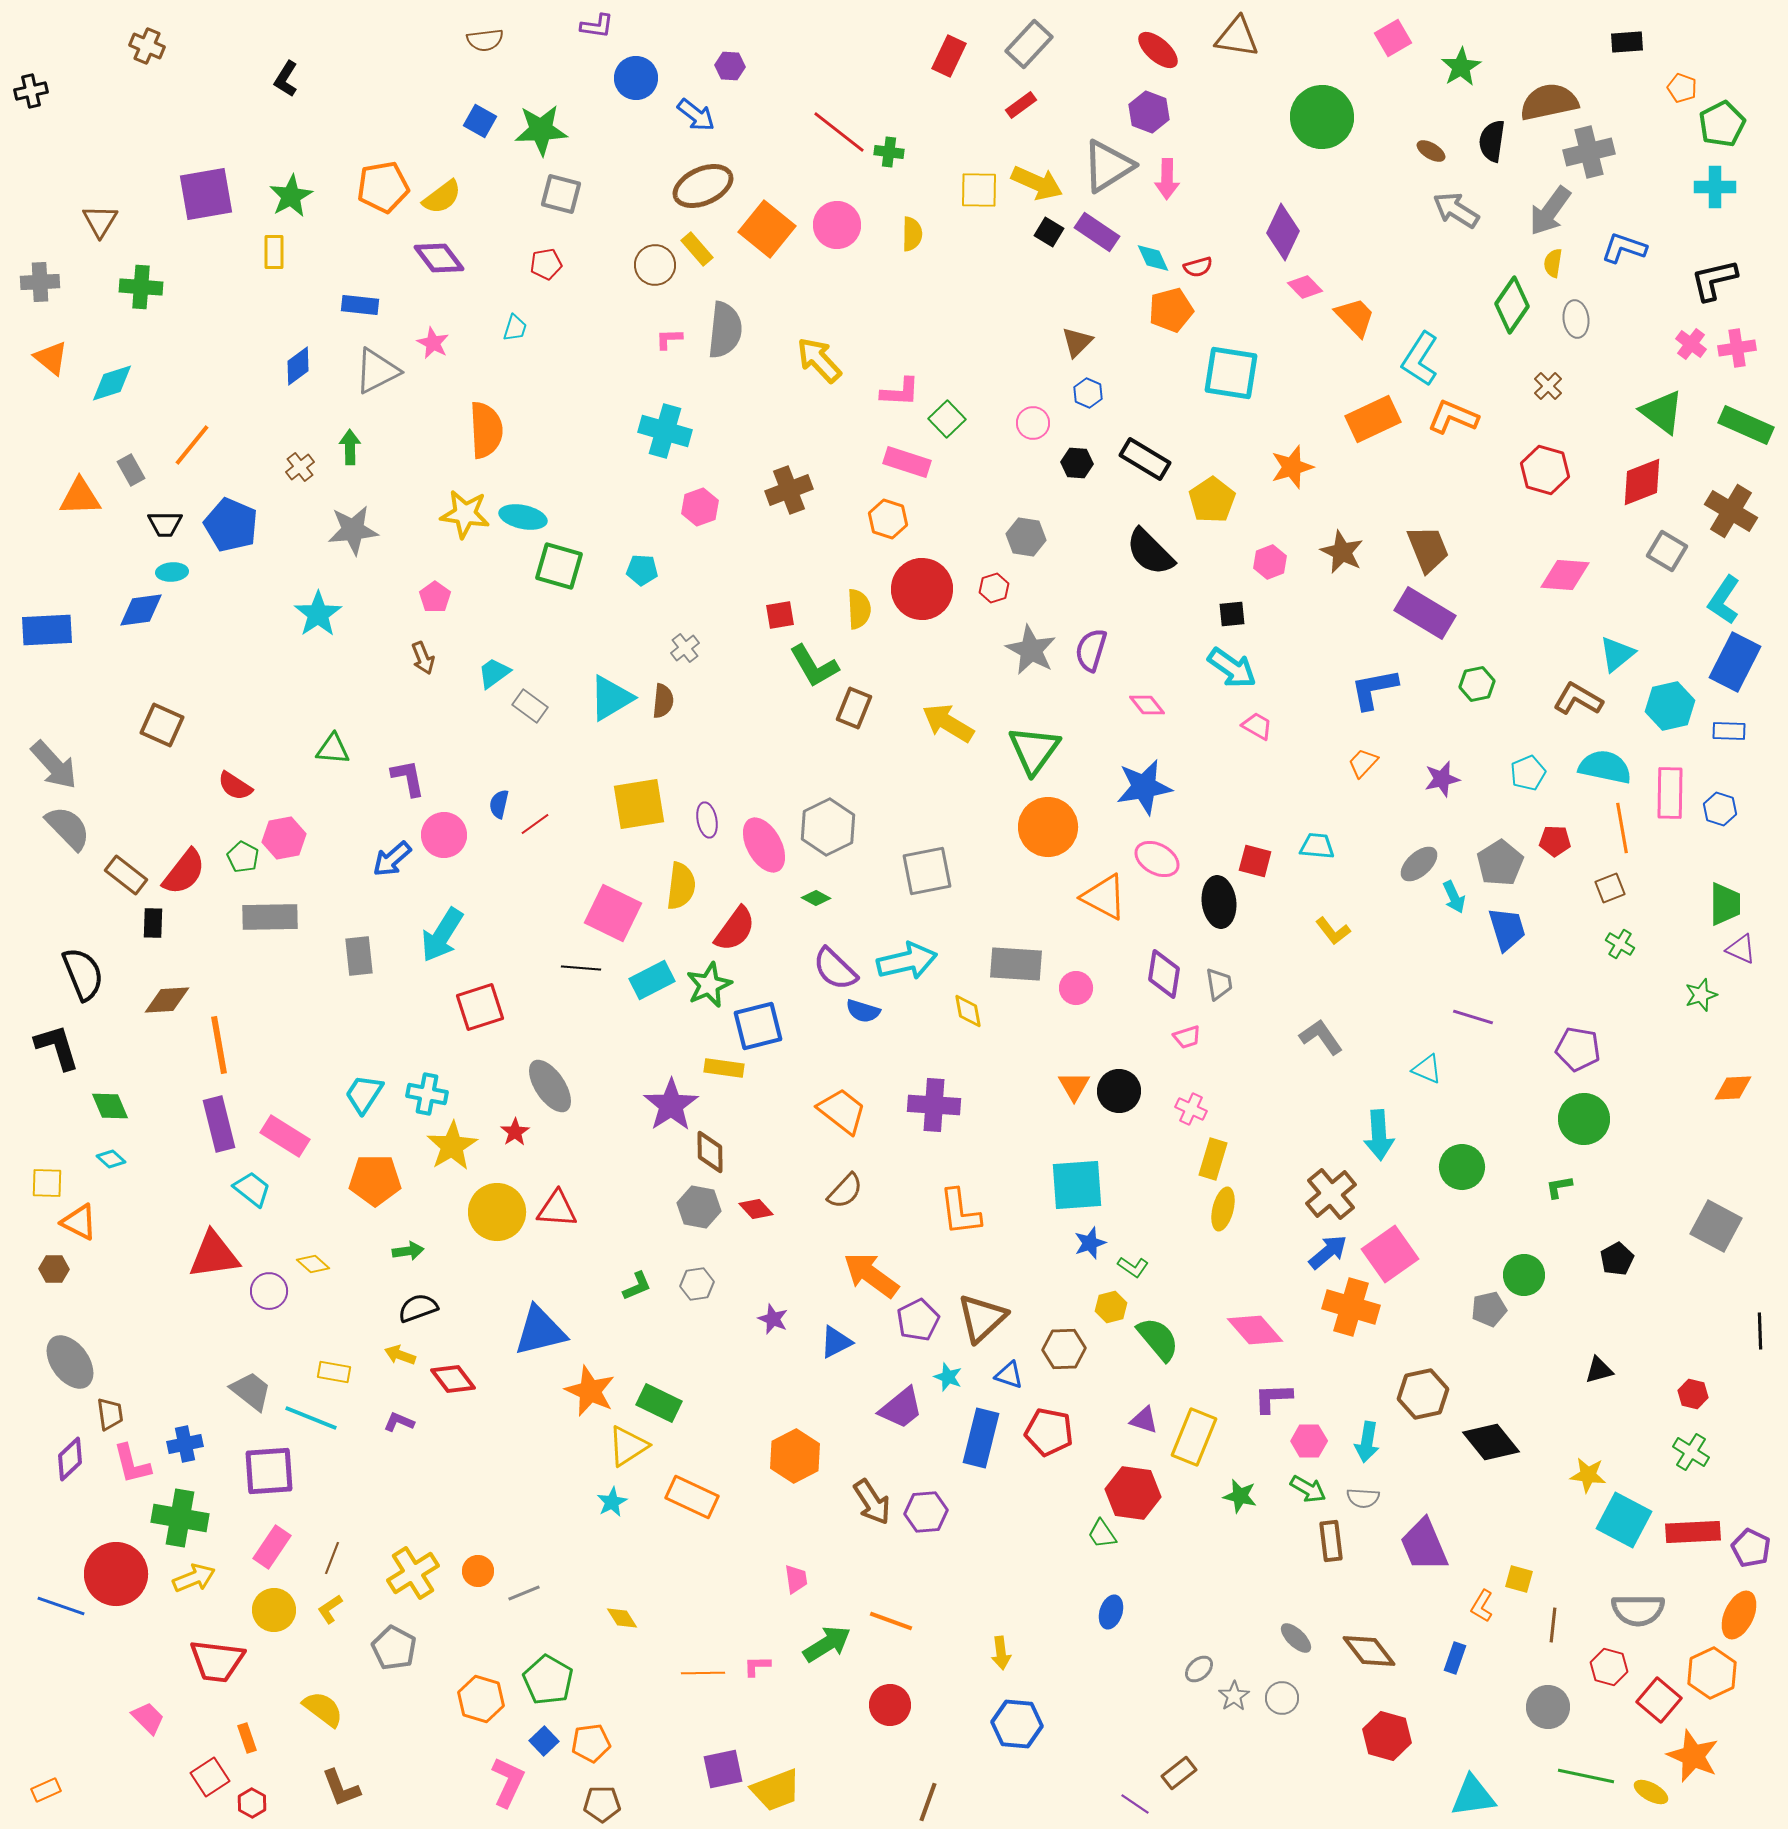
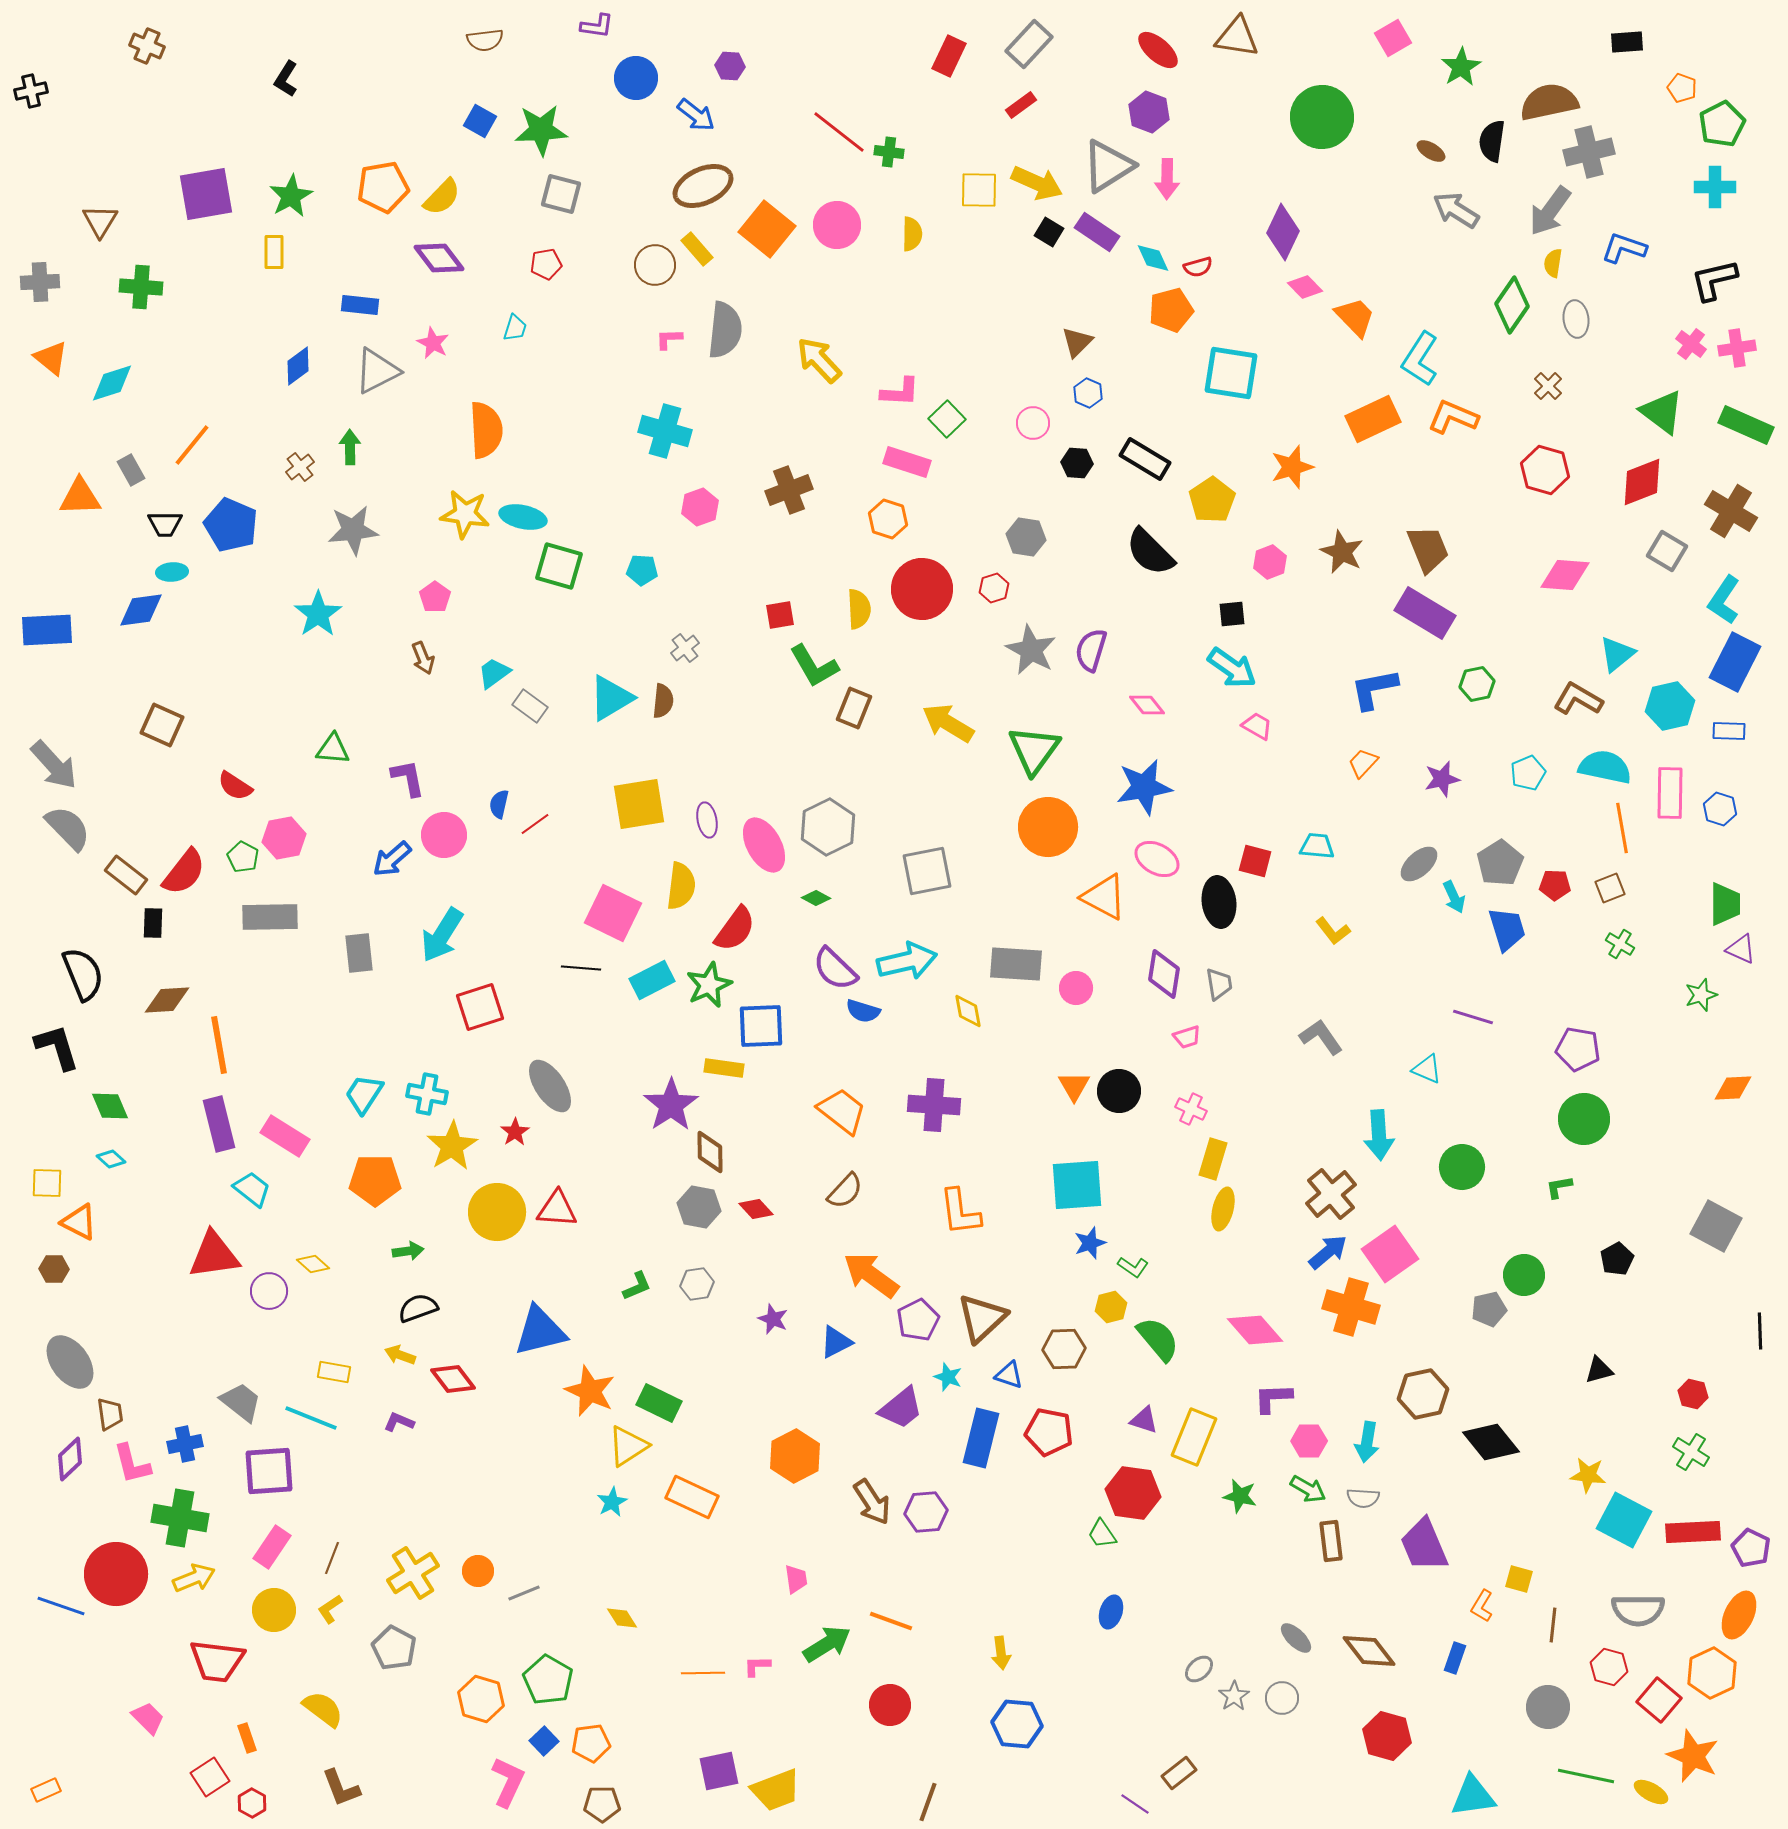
yellow semicircle at (442, 197): rotated 9 degrees counterclockwise
red pentagon at (1555, 841): moved 44 px down
gray rectangle at (359, 956): moved 3 px up
blue square at (758, 1026): moved 3 px right; rotated 12 degrees clockwise
gray trapezoid at (251, 1391): moved 10 px left, 11 px down
purple square at (723, 1769): moved 4 px left, 2 px down
